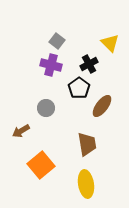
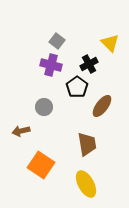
black pentagon: moved 2 px left, 1 px up
gray circle: moved 2 px left, 1 px up
brown arrow: rotated 18 degrees clockwise
orange square: rotated 16 degrees counterclockwise
yellow ellipse: rotated 20 degrees counterclockwise
